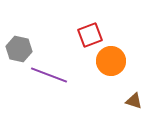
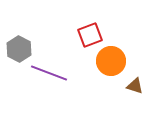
gray hexagon: rotated 15 degrees clockwise
purple line: moved 2 px up
brown triangle: moved 1 px right, 15 px up
